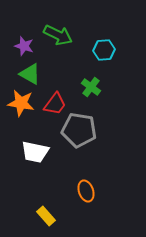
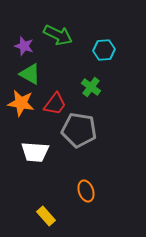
white trapezoid: rotated 8 degrees counterclockwise
